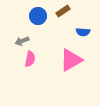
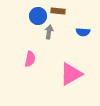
brown rectangle: moved 5 px left; rotated 40 degrees clockwise
gray arrow: moved 27 px right, 9 px up; rotated 120 degrees clockwise
pink triangle: moved 14 px down
